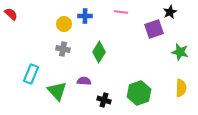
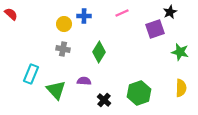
pink line: moved 1 px right, 1 px down; rotated 32 degrees counterclockwise
blue cross: moved 1 px left
purple square: moved 1 px right
green triangle: moved 1 px left, 1 px up
black cross: rotated 24 degrees clockwise
